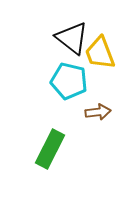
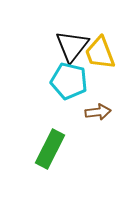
black triangle: moved 8 px down; rotated 30 degrees clockwise
